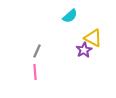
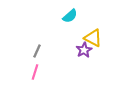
pink line: rotated 21 degrees clockwise
